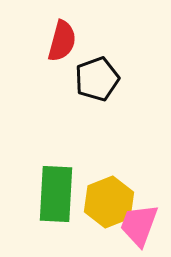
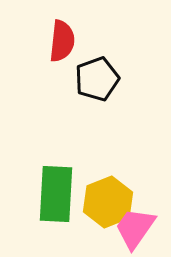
red semicircle: rotated 9 degrees counterclockwise
yellow hexagon: moved 1 px left
pink trapezoid: moved 4 px left, 3 px down; rotated 15 degrees clockwise
